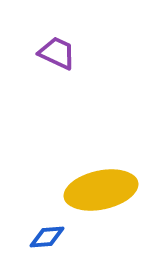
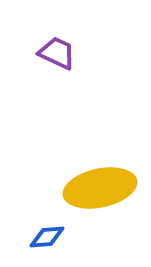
yellow ellipse: moved 1 px left, 2 px up
